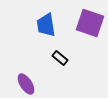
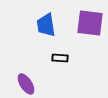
purple square: rotated 12 degrees counterclockwise
black rectangle: rotated 35 degrees counterclockwise
